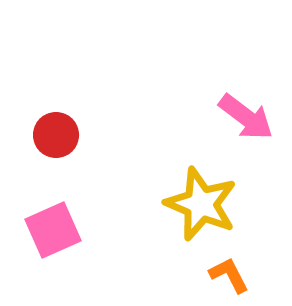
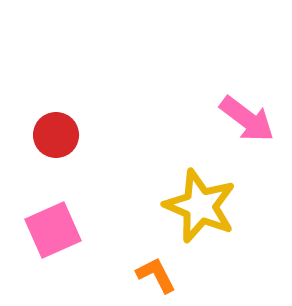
pink arrow: moved 1 px right, 2 px down
yellow star: moved 1 px left, 2 px down
orange L-shape: moved 73 px left
